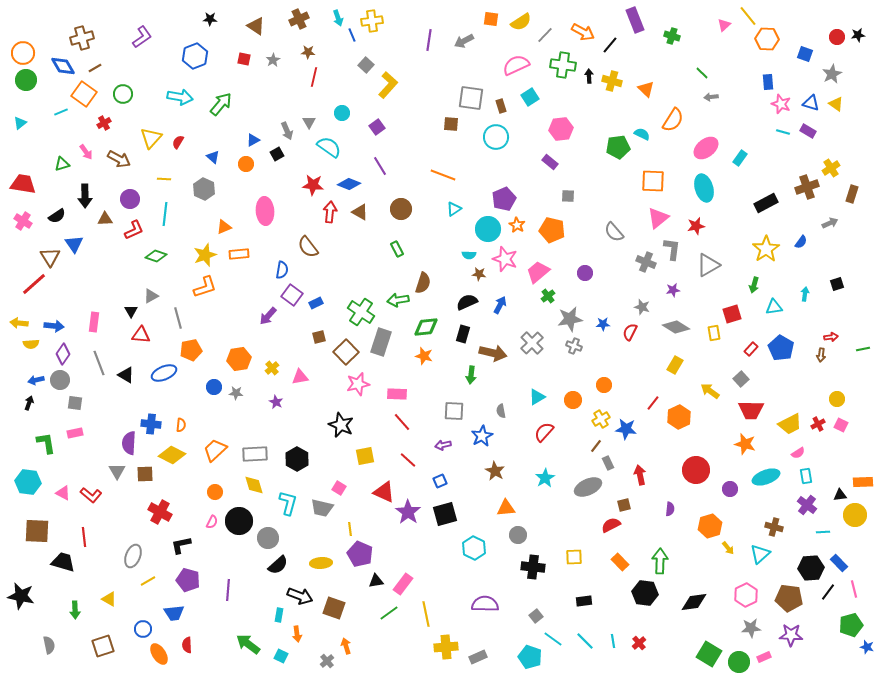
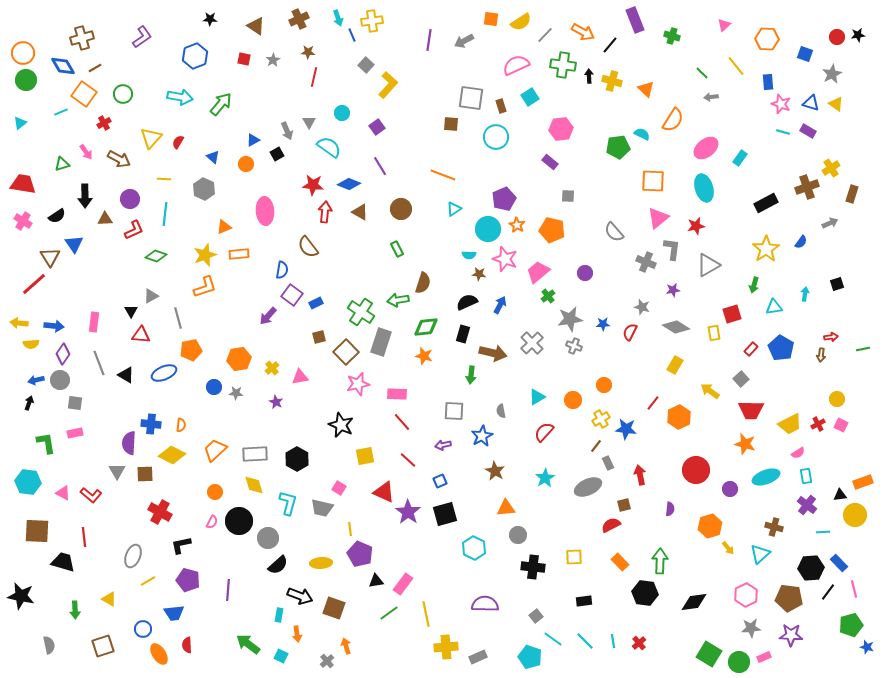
yellow line at (748, 16): moved 12 px left, 50 px down
red arrow at (330, 212): moved 5 px left
orange rectangle at (863, 482): rotated 18 degrees counterclockwise
